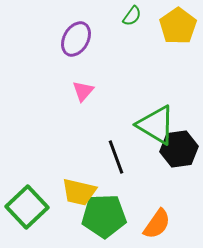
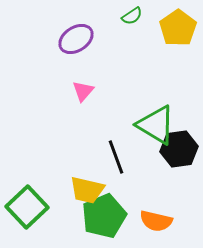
green semicircle: rotated 20 degrees clockwise
yellow pentagon: moved 2 px down
purple ellipse: rotated 28 degrees clockwise
yellow trapezoid: moved 8 px right, 2 px up
green pentagon: rotated 21 degrees counterclockwise
orange semicircle: moved 1 px left, 3 px up; rotated 68 degrees clockwise
